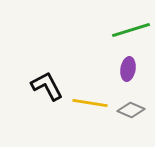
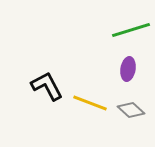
yellow line: rotated 12 degrees clockwise
gray diamond: rotated 20 degrees clockwise
